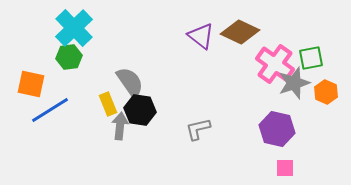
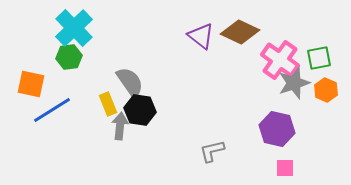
green square: moved 8 px right
pink cross: moved 5 px right, 4 px up
orange hexagon: moved 2 px up
blue line: moved 2 px right
gray L-shape: moved 14 px right, 22 px down
